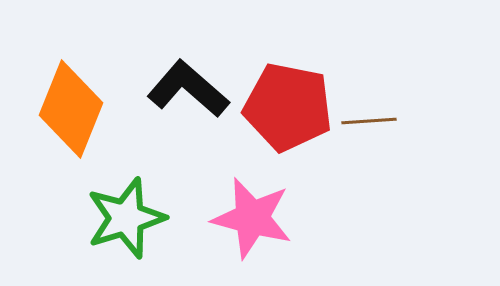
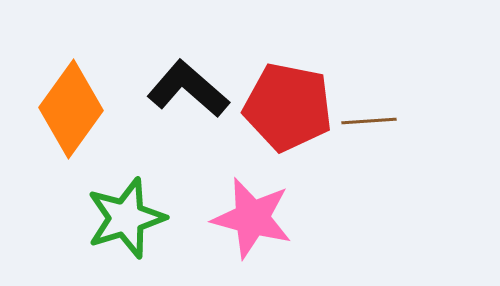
orange diamond: rotated 14 degrees clockwise
